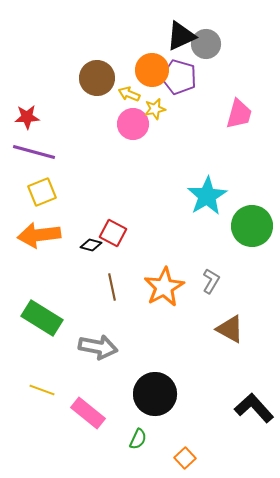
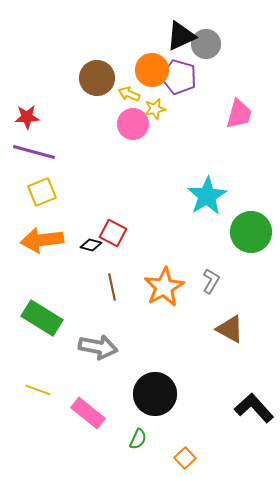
green circle: moved 1 px left, 6 px down
orange arrow: moved 3 px right, 5 px down
yellow line: moved 4 px left
